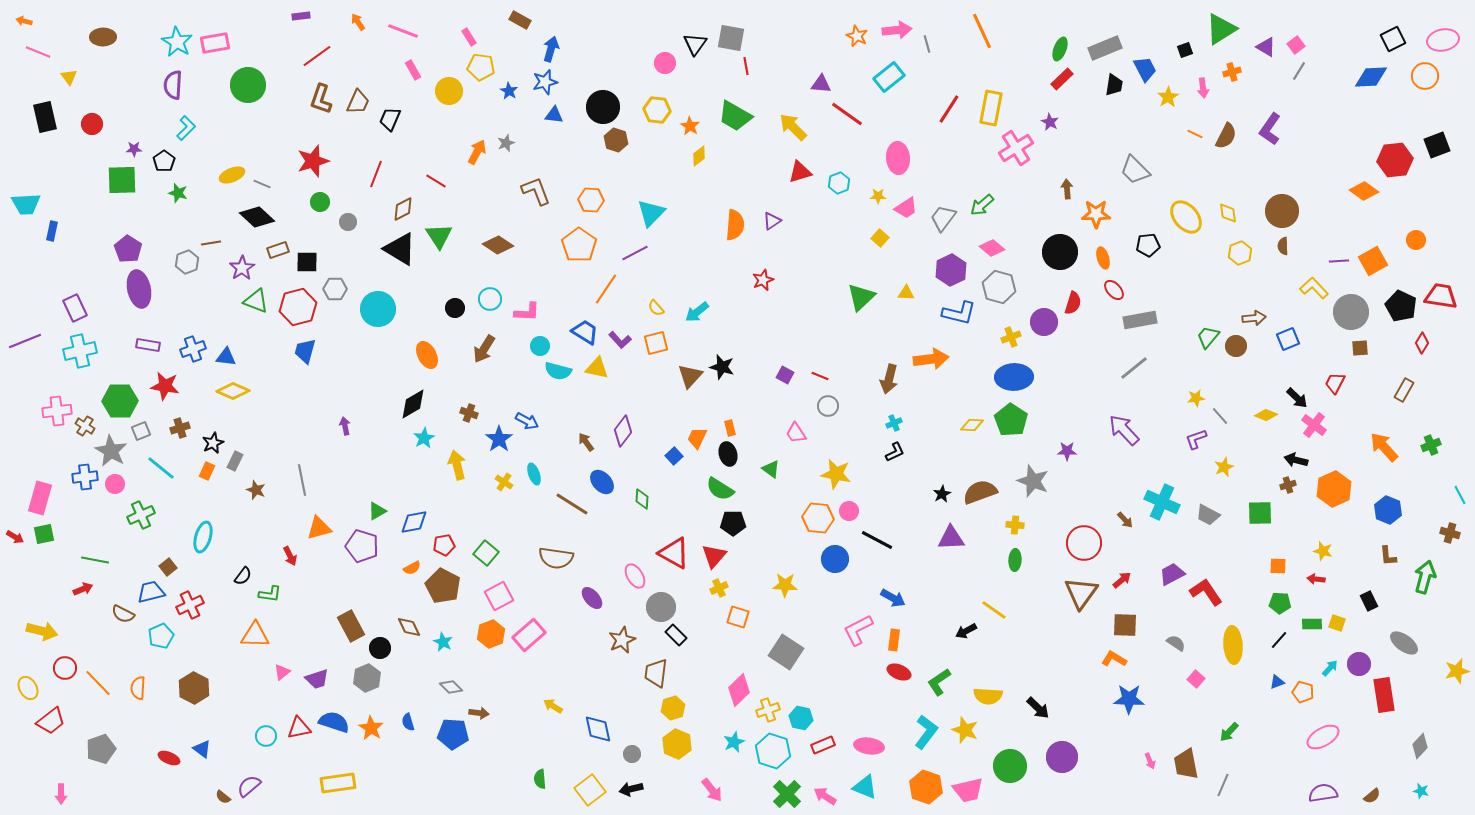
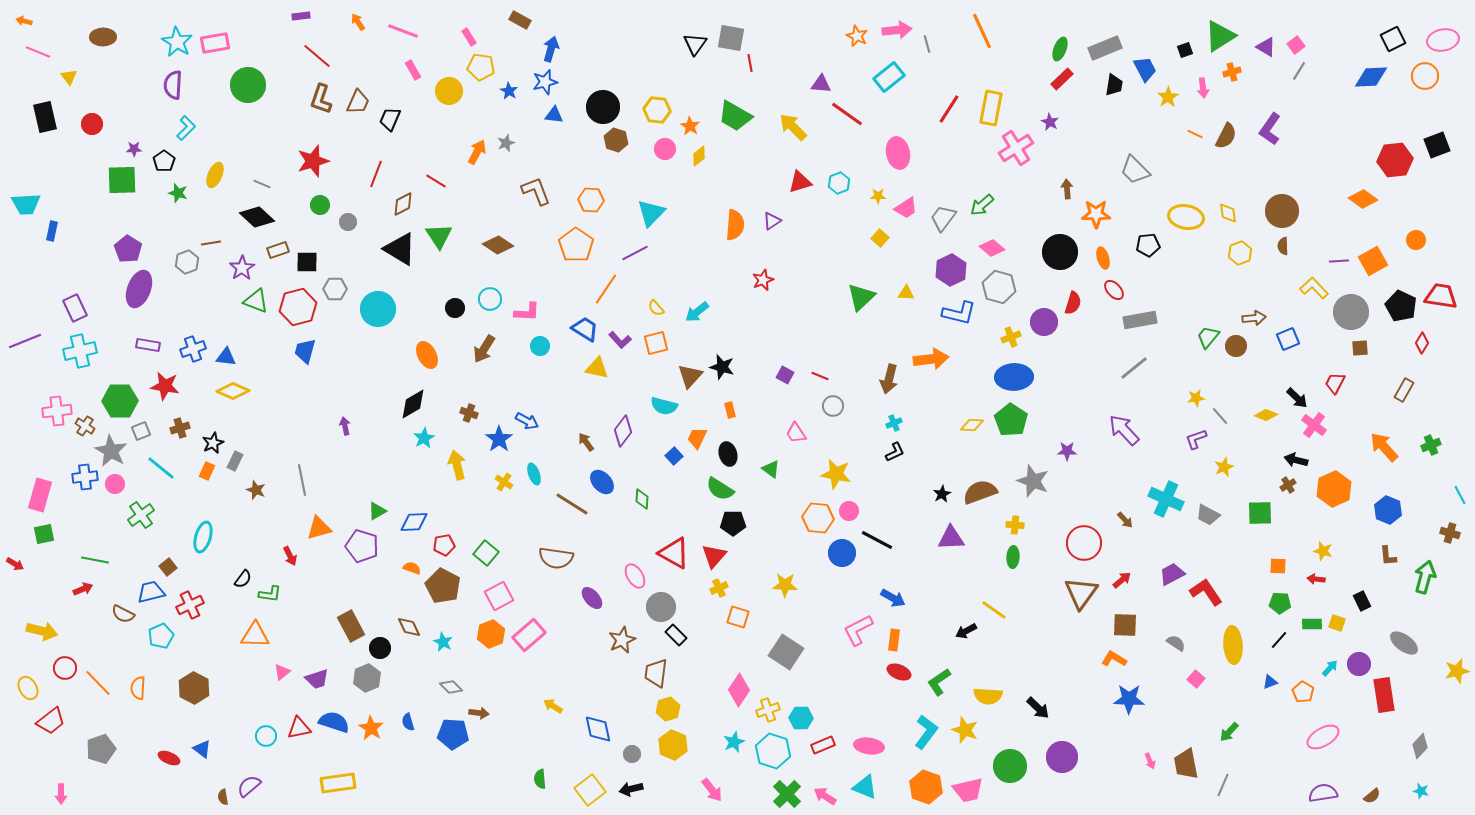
green triangle at (1221, 29): moved 1 px left, 7 px down
red line at (317, 56): rotated 76 degrees clockwise
pink circle at (665, 63): moved 86 px down
red line at (746, 66): moved 4 px right, 3 px up
pink ellipse at (898, 158): moved 5 px up; rotated 8 degrees counterclockwise
red triangle at (800, 172): moved 10 px down
yellow ellipse at (232, 175): moved 17 px left; rotated 45 degrees counterclockwise
orange diamond at (1364, 191): moved 1 px left, 8 px down
green circle at (320, 202): moved 3 px down
brown diamond at (403, 209): moved 5 px up
yellow ellipse at (1186, 217): rotated 40 degrees counterclockwise
orange pentagon at (579, 245): moved 3 px left
purple ellipse at (139, 289): rotated 33 degrees clockwise
blue trapezoid at (585, 332): moved 3 px up
cyan semicircle at (558, 371): moved 106 px right, 35 px down
gray circle at (828, 406): moved 5 px right
orange rectangle at (730, 428): moved 18 px up
brown cross at (1288, 485): rotated 14 degrees counterclockwise
pink rectangle at (40, 498): moved 3 px up
cyan cross at (1162, 502): moved 4 px right, 3 px up
green cross at (141, 515): rotated 12 degrees counterclockwise
blue diamond at (414, 522): rotated 8 degrees clockwise
red arrow at (15, 537): moved 27 px down
blue circle at (835, 559): moved 7 px right, 6 px up
green ellipse at (1015, 560): moved 2 px left, 3 px up
orange semicircle at (412, 568): rotated 132 degrees counterclockwise
black semicircle at (243, 576): moved 3 px down
black rectangle at (1369, 601): moved 7 px left
blue triangle at (1277, 682): moved 7 px left
pink diamond at (739, 690): rotated 12 degrees counterclockwise
orange pentagon at (1303, 692): rotated 15 degrees clockwise
yellow hexagon at (673, 708): moved 5 px left, 1 px down
cyan hexagon at (801, 718): rotated 10 degrees counterclockwise
yellow hexagon at (677, 744): moved 4 px left, 1 px down
brown semicircle at (223, 797): rotated 42 degrees clockwise
